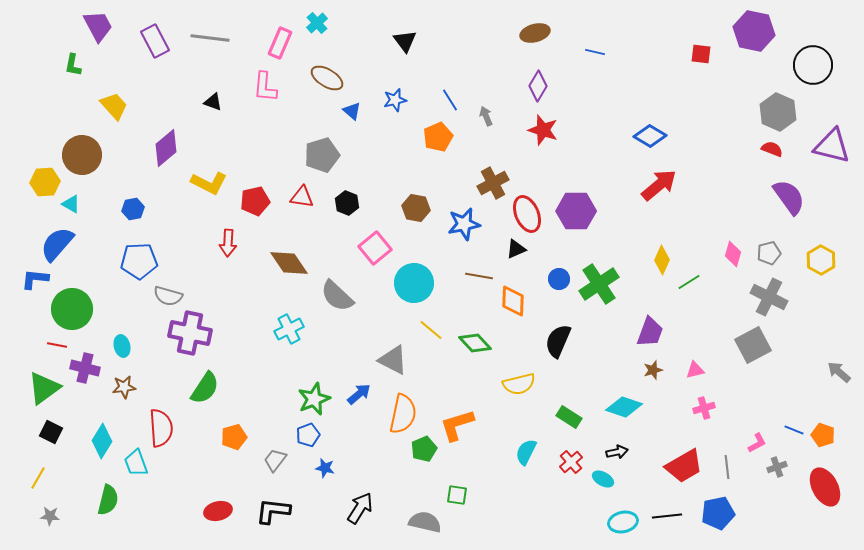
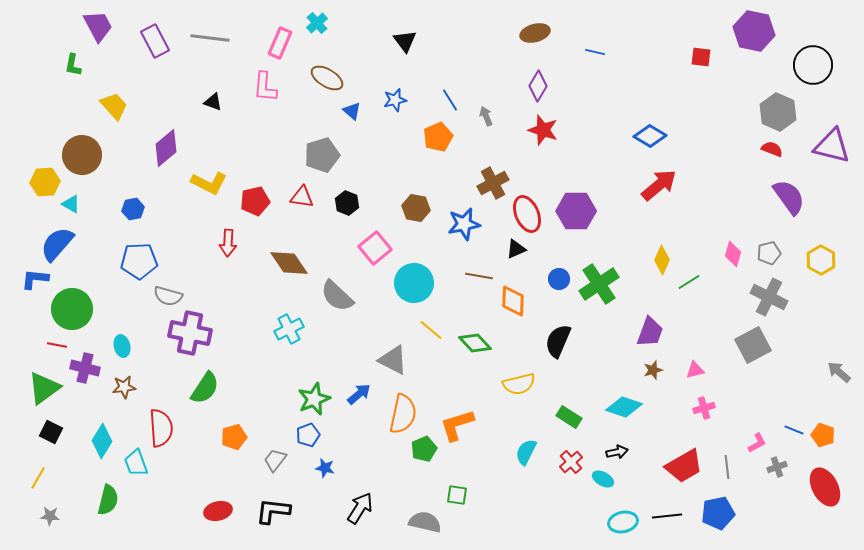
red square at (701, 54): moved 3 px down
